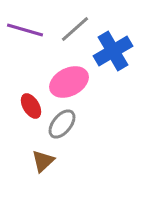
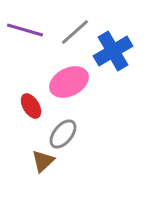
gray line: moved 3 px down
gray ellipse: moved 1 px right, 10 px down
